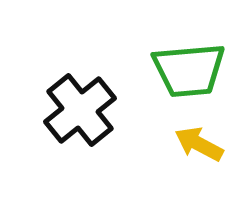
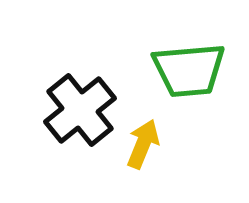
yellow arrow: moved 56 px left; rotated 84 degrees clockwise
